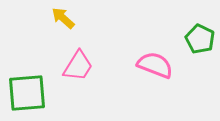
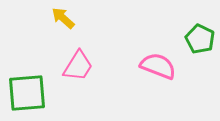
pink semicircle: moved 3 px right, 1 px down
